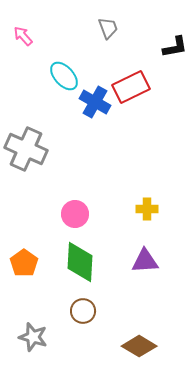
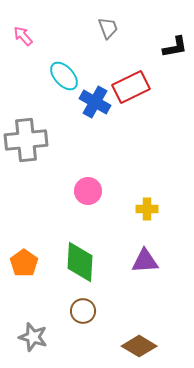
gray cross: moved 9 px up; rotated 30 degrees counterclockwise
pink circle: moved 13 px right, 23 px up
